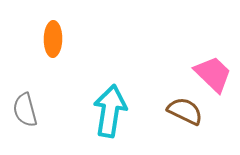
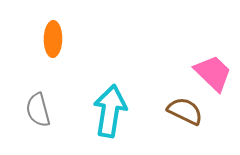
pink trapezoid: moved 1 px up
gray semicircle: moved 13 px right
